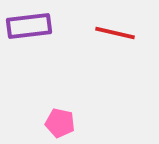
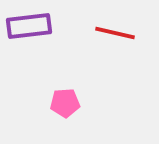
pink pentagon: moved 5 px right, 20 px up; rotated 16 degrees counterclockwise
